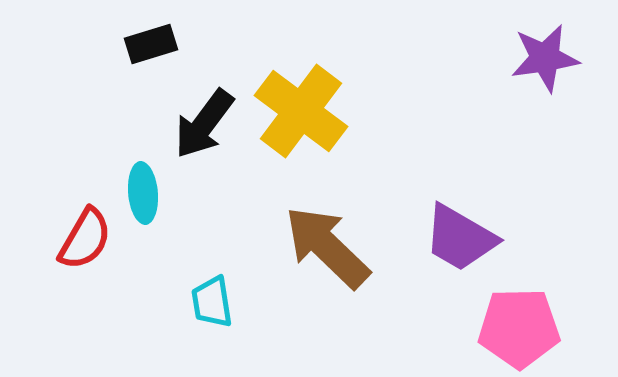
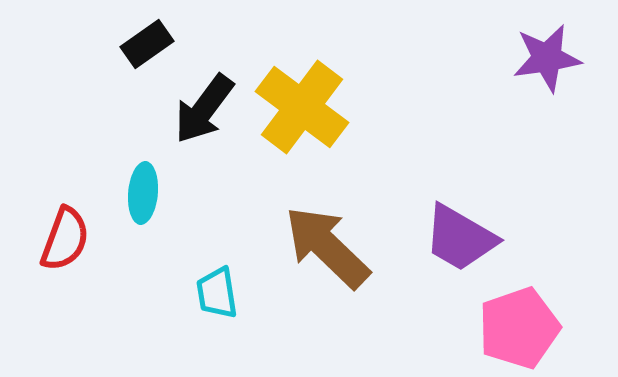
black rectangle: moved 4 px left; rotated 18 degrees counterclockwise
purple star: moved 2 px right
yellow cross: moved 1 px right, 4 px up
black arrow: moved 15 px up
cyan ellipse: rotated 10 degrees clockwise
red semicircle: moved 20 px left; rotated 10 degrees counterclockwise
cyan trapezoid: moved 5 px right, 9 px up
pink pentagon: rotated 18 degrees counterclockwise
